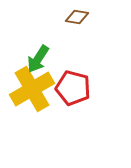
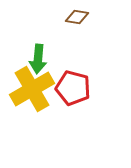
green arrow: rotated 28 degrees counterclockwise
